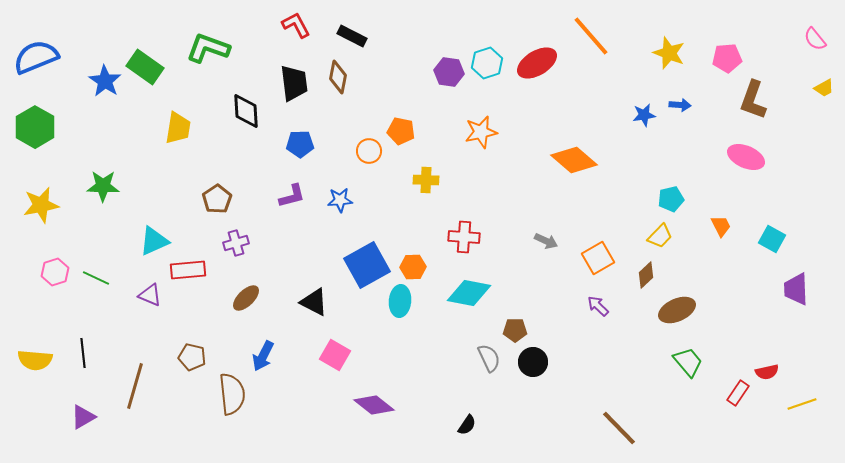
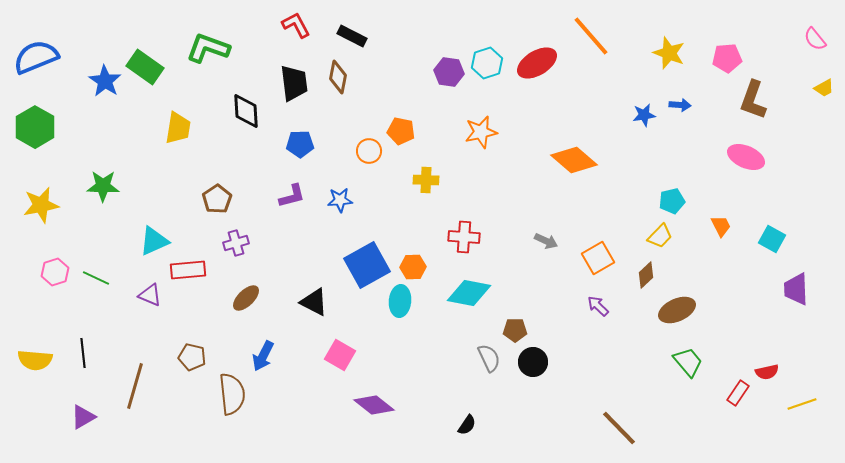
cyan pentagon at (671, 199): moved 1 px right, 2 px down
pink square at (335, 355): moved 5 px right
